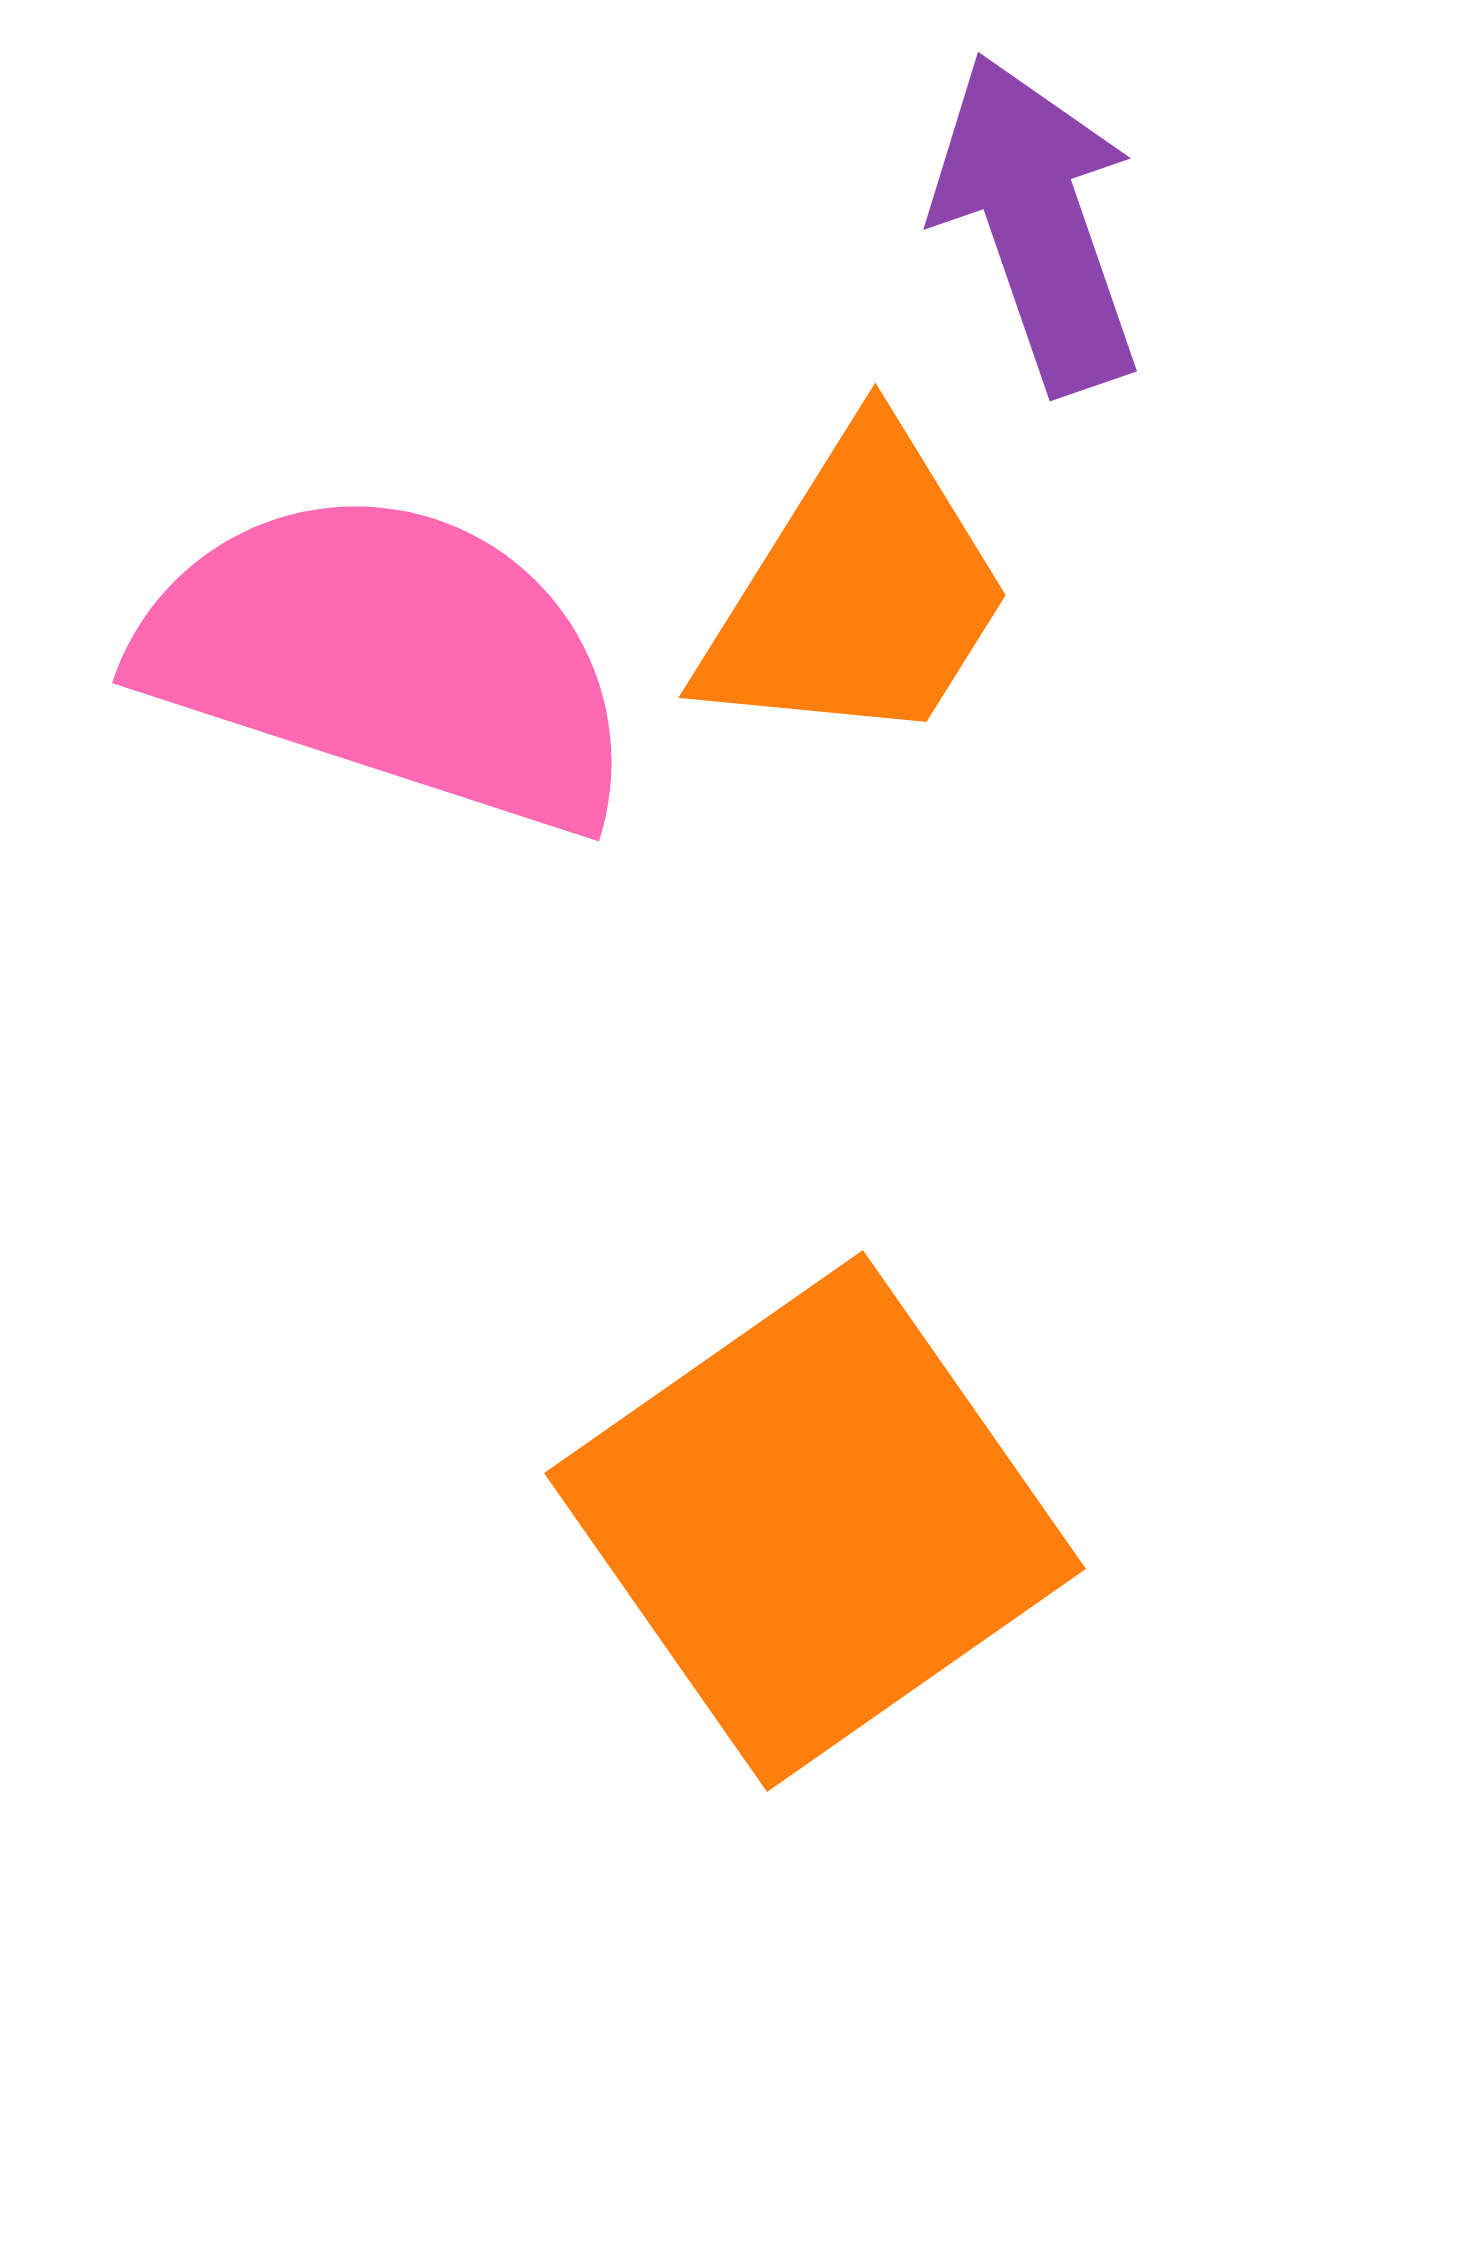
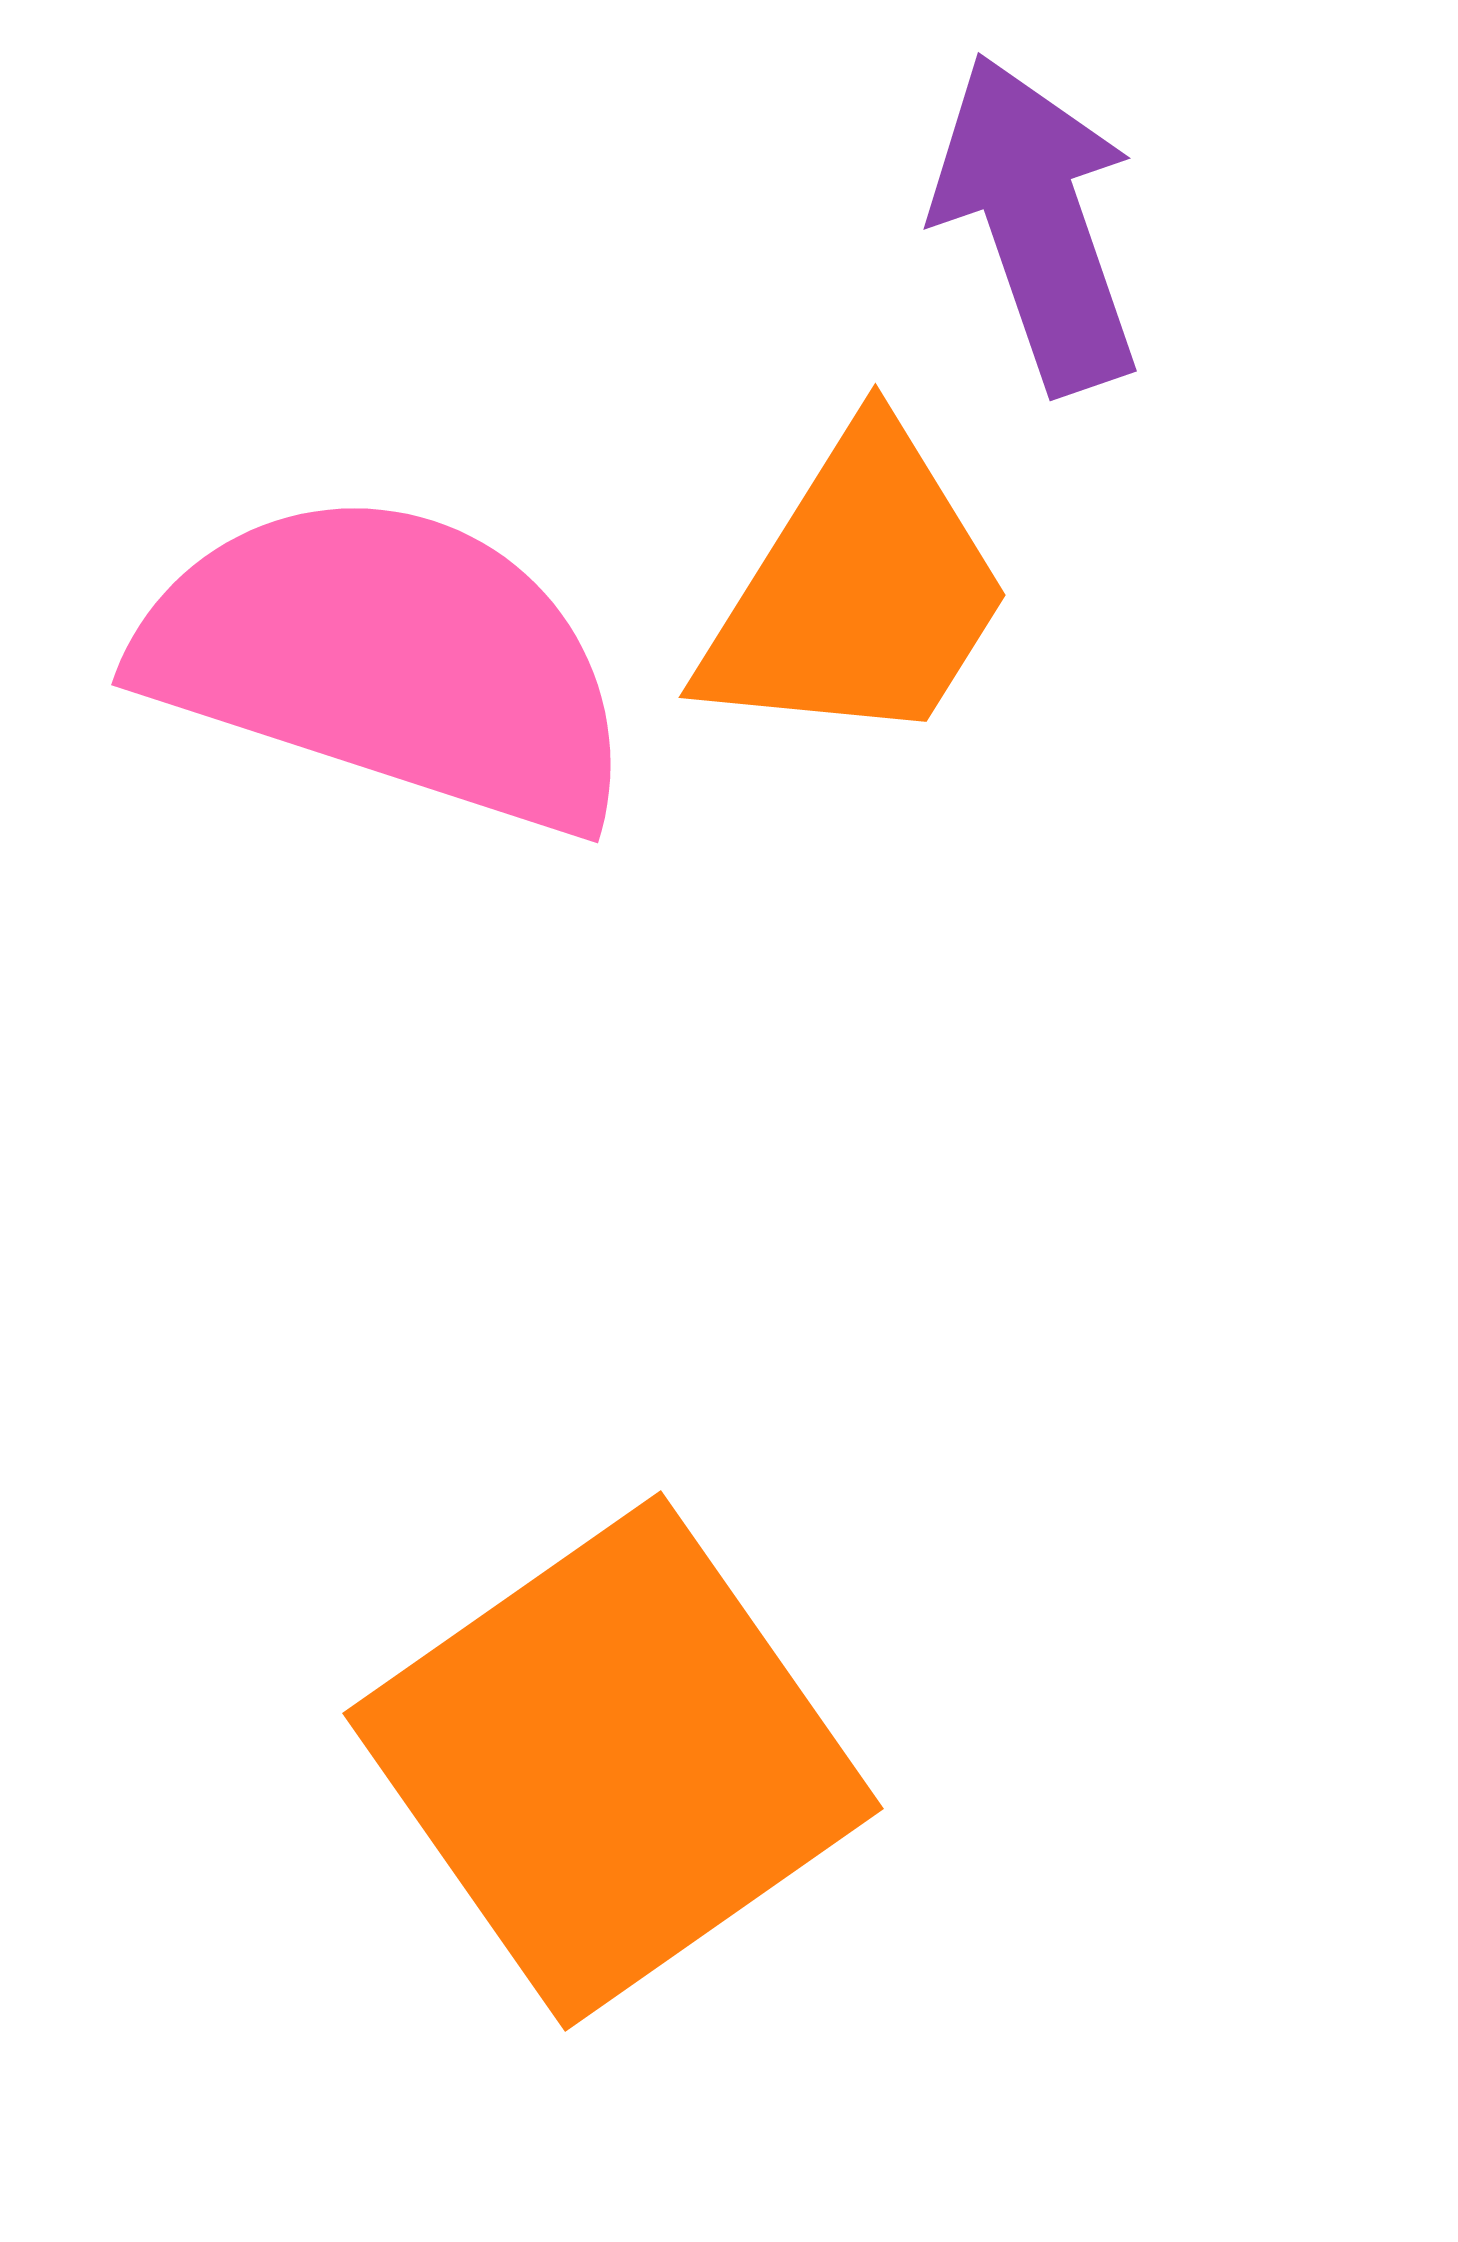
pink semicircle: moved 1 px left, 2 px down
orange square: moved 202 px left, 240 px down
